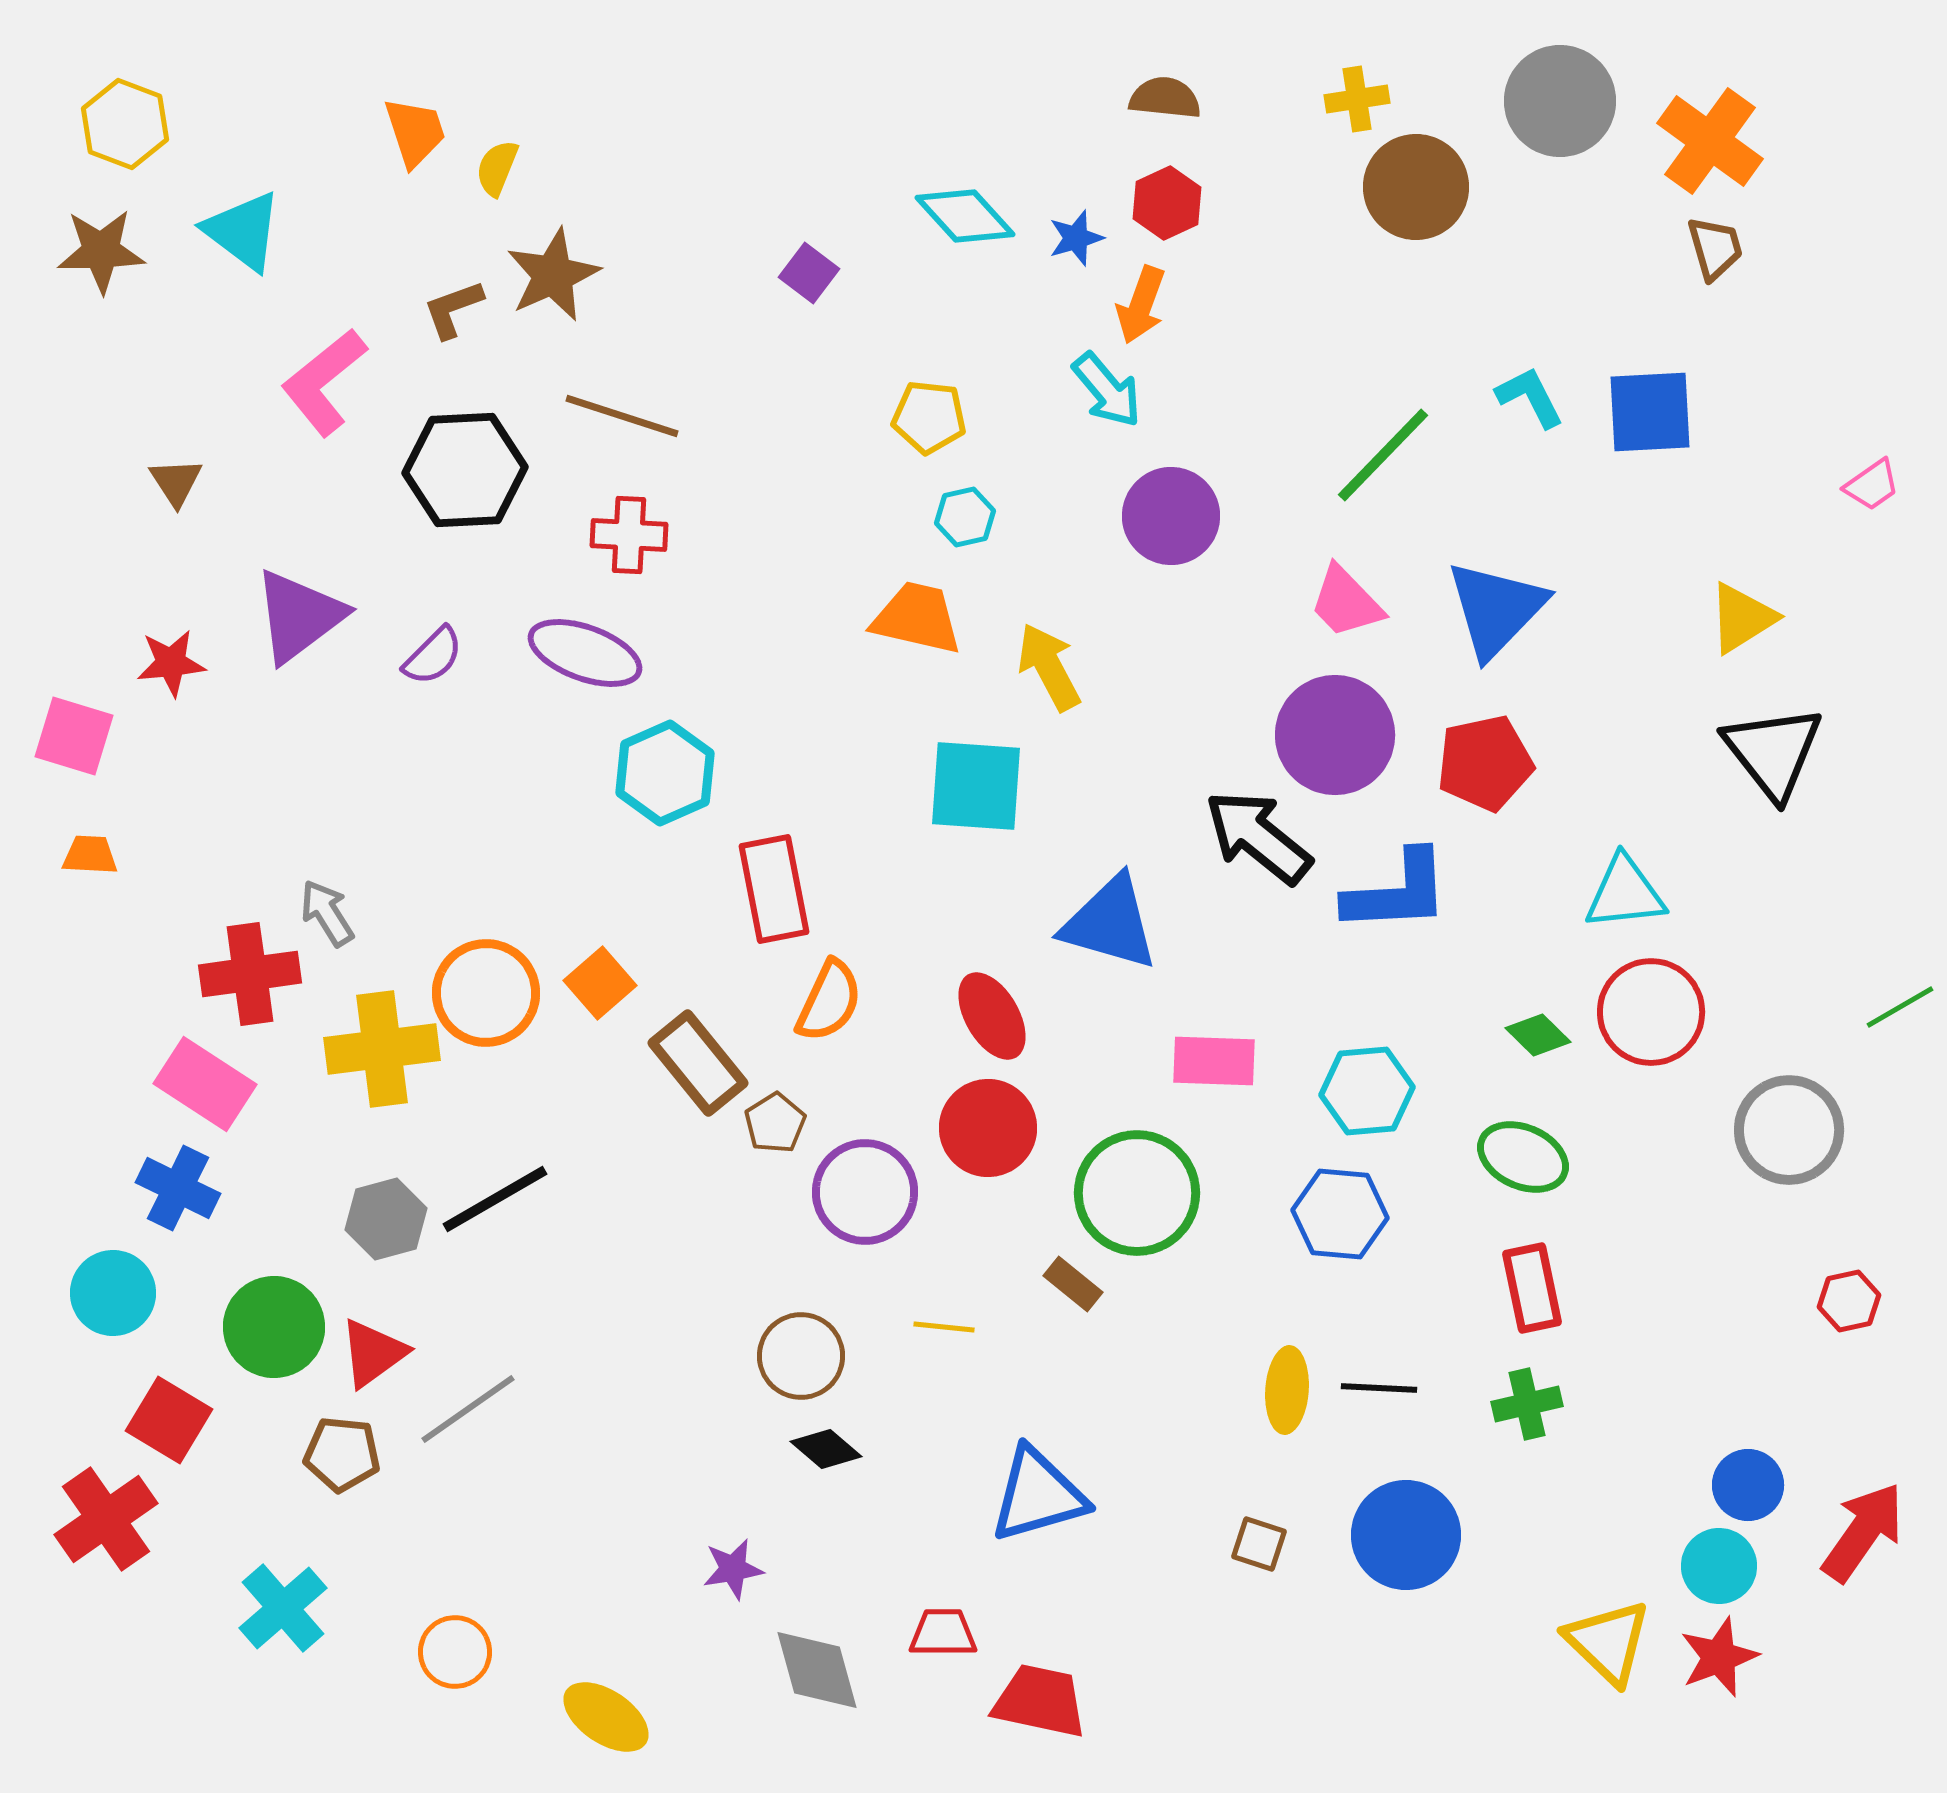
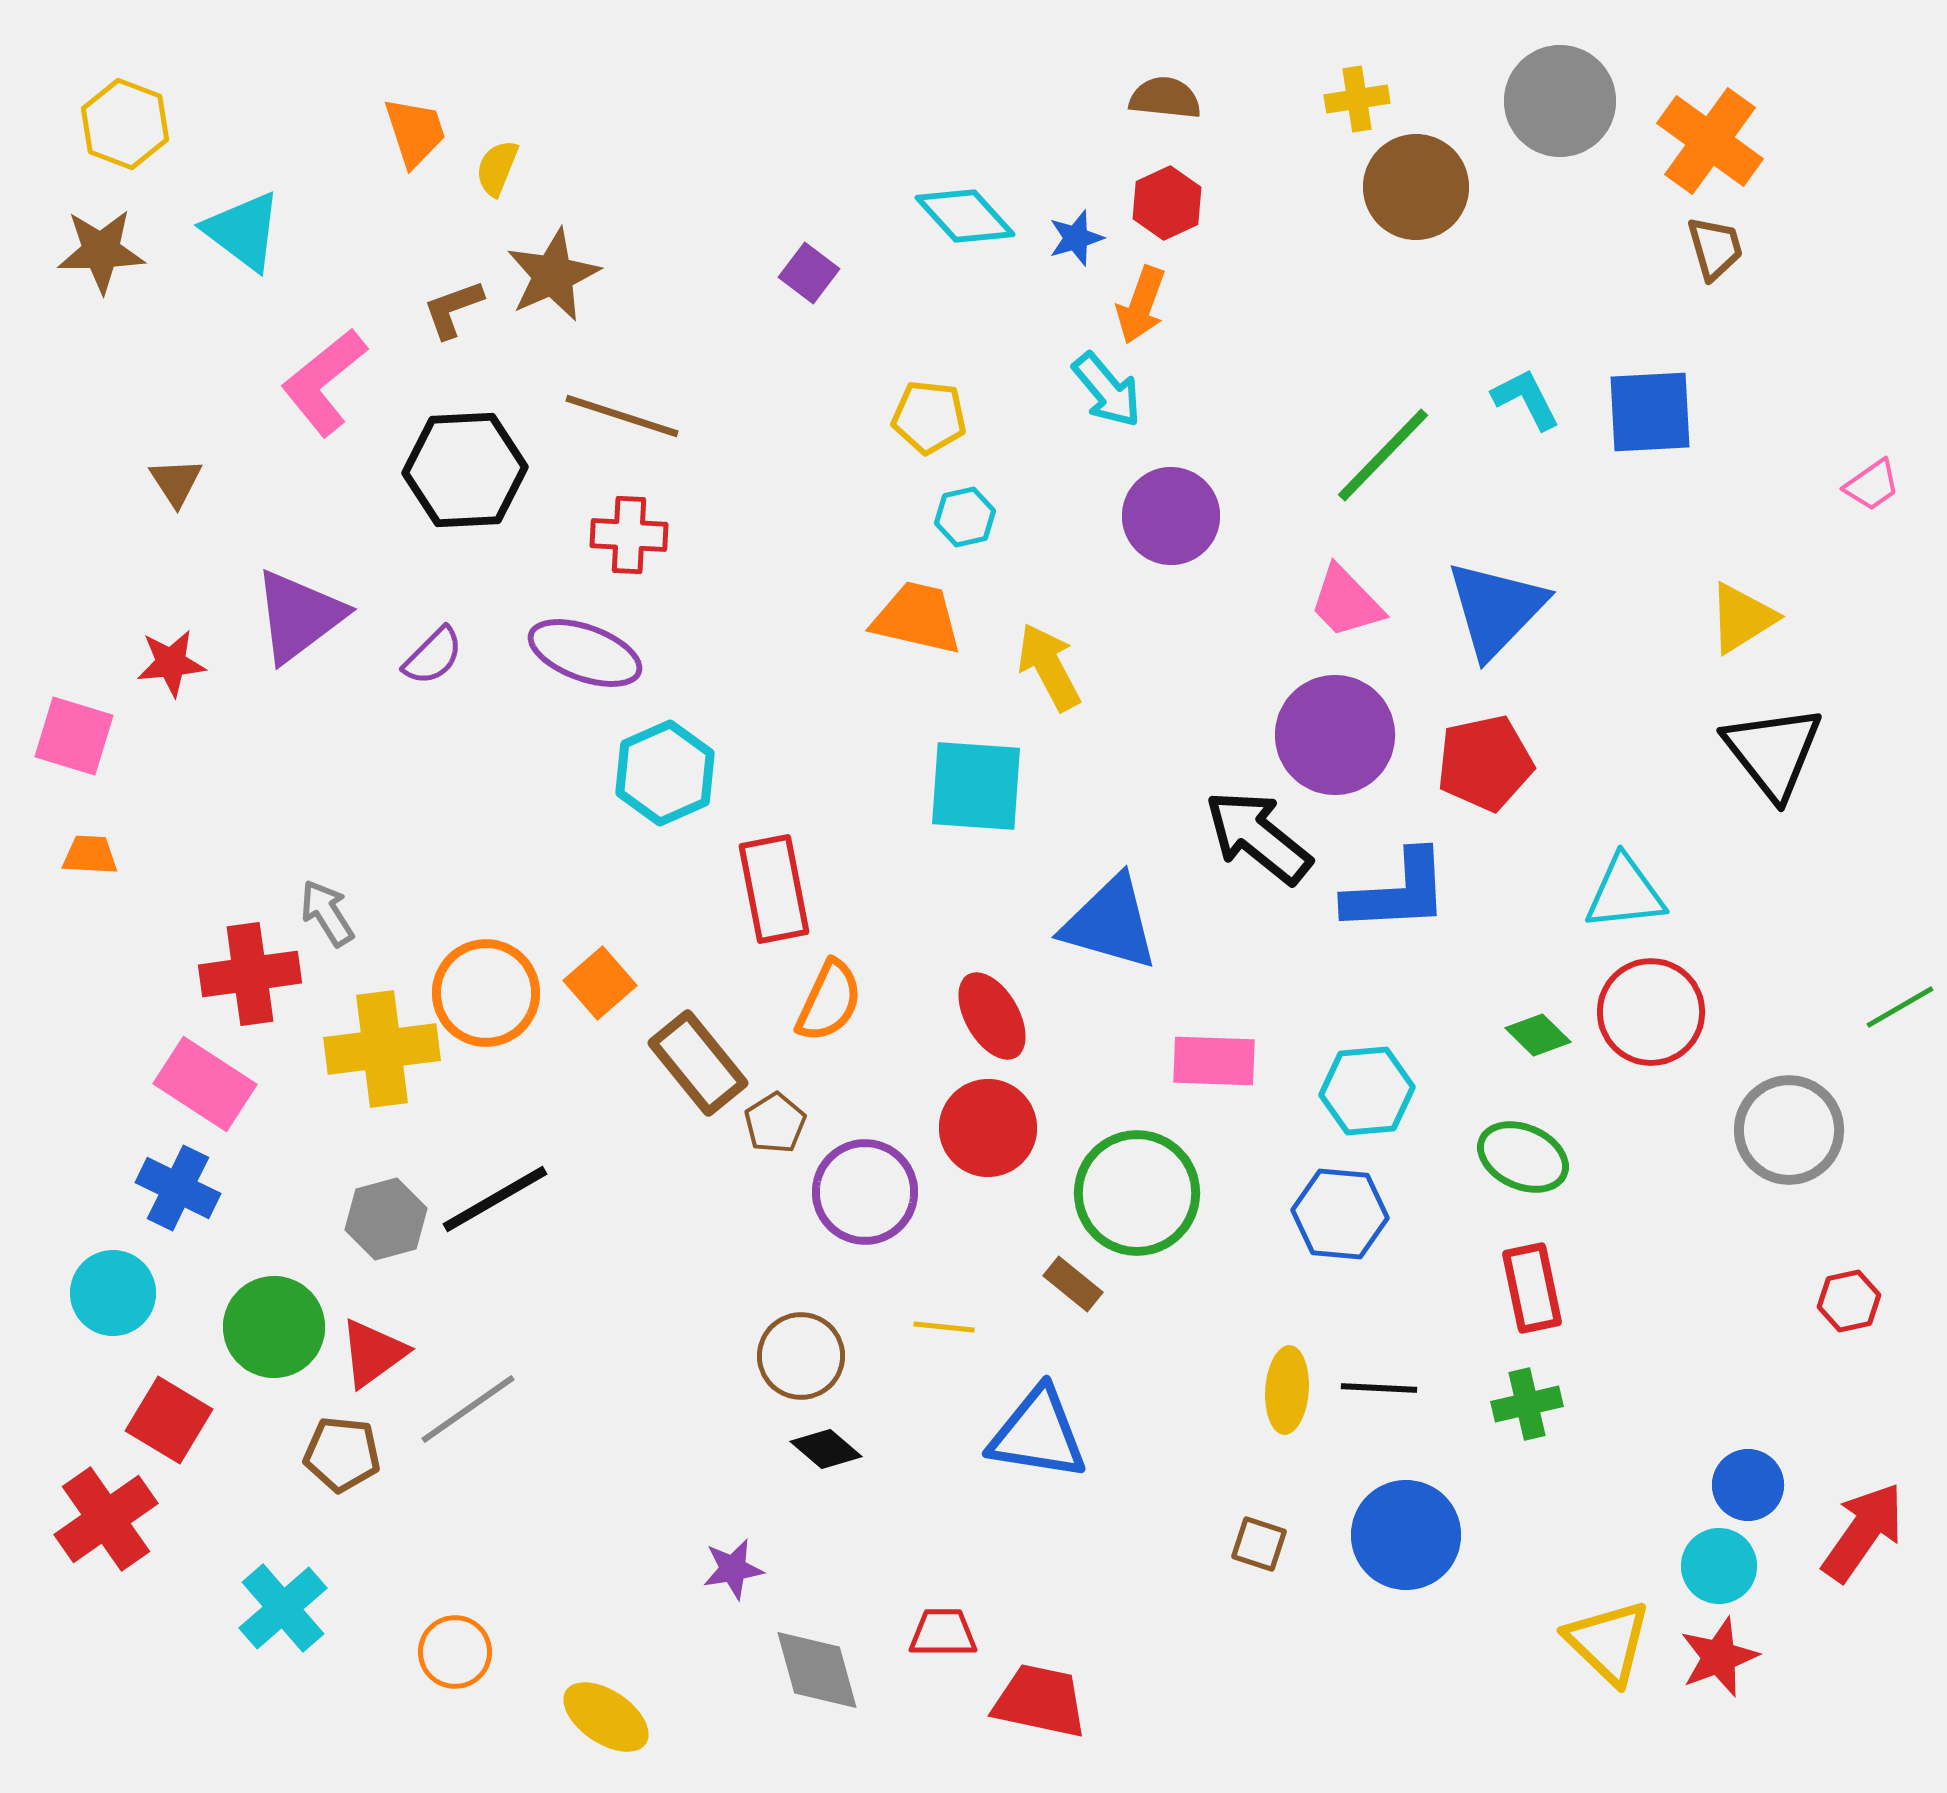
cyan L-shape at (1530, 397): moved 4 px left, 2 px down
blue triangle at (1038, 1495): moved 61 px up; rotated 25 degrees clockwise
